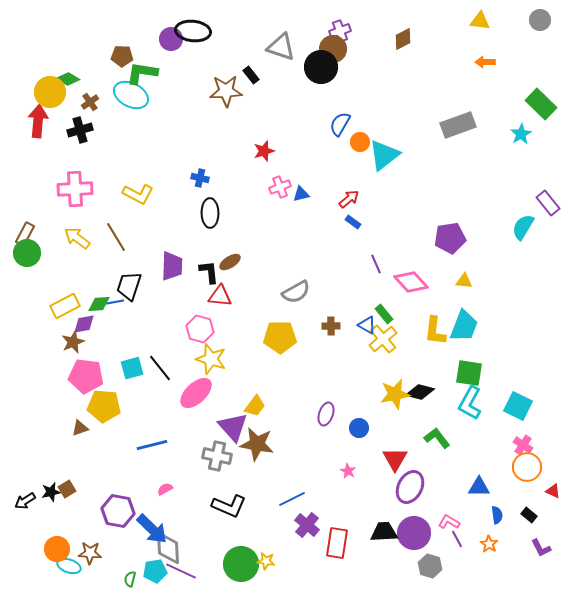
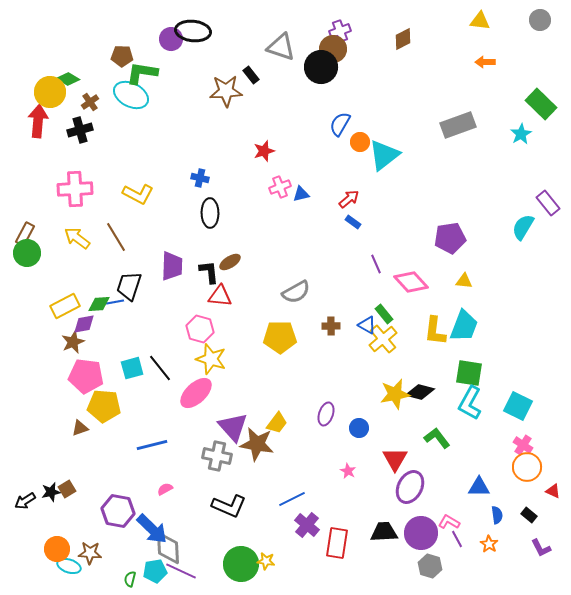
yellow trapezoid at (255, 406): moved 22 px right, 17 px down
purple circle at (414, 533): moved 7 px right
